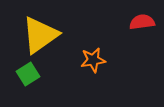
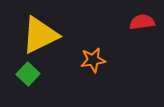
yellow triangle: rotated 9 degrees clockwise
green square: rotated 15 degrees counterclockwise
